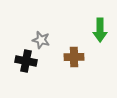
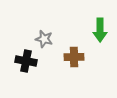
gray star: moved 3 px right, 1 px up
